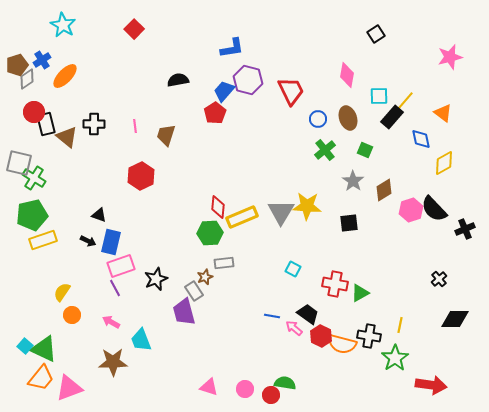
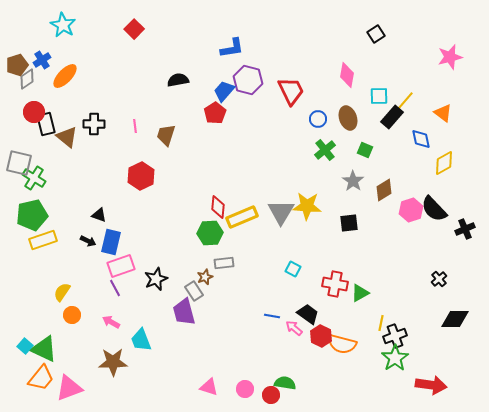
yellow line at (400, 325): moved 19 px left, 2 px up
black cross at (369, 336): moved 26 px right; rotated 30 degrees counterclockwise
